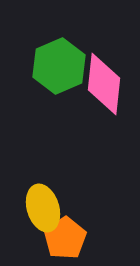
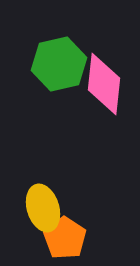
green hexagon: moved 2 px up; rotated 10 degrees clockwise
orange pentagon: rotated 6 degrees counterclockwise
